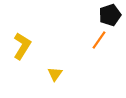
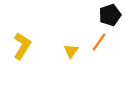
orange line: moved 2 px down
yellow triangle: moved 16 px right, 23 px up
